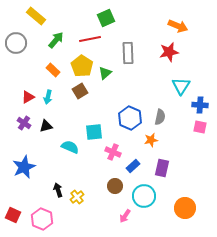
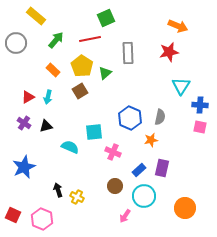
blue rectangle: moved 6 px right, 4 px down
yellow cross: rotated 24 degrees counterclockwise
